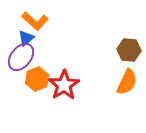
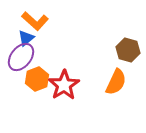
brown hexagon: moved 1 px left; rotated 10 degrees clockwise
orange semicircle: moved 11 px left
